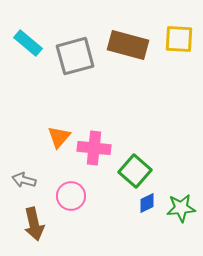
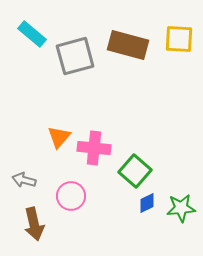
cyan rectangle: moved 4 px right, 9 px up
